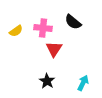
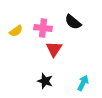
black star: moved 2 px left; rotated 14 degrees counterclockwise
